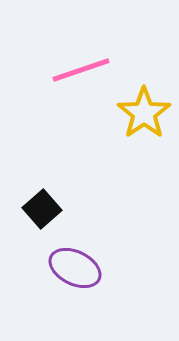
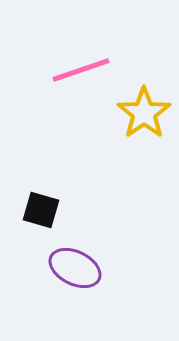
black square: moved 1 px left, 1 px down; rotated 33 degrees counterclockwise
